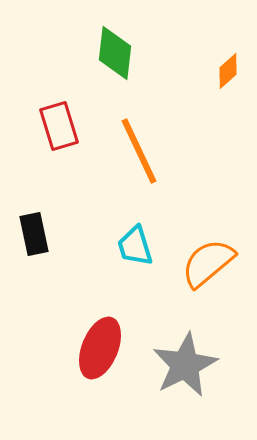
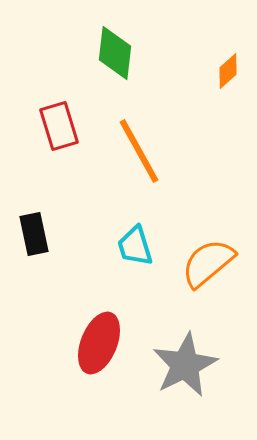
orange line: rotated 4 degrees counterclockwise
red ellipse: moved 1 px left, 5 px up
